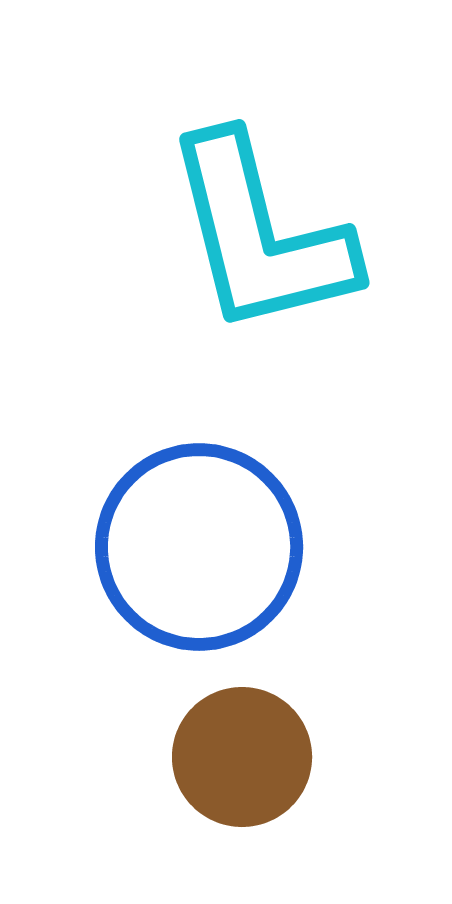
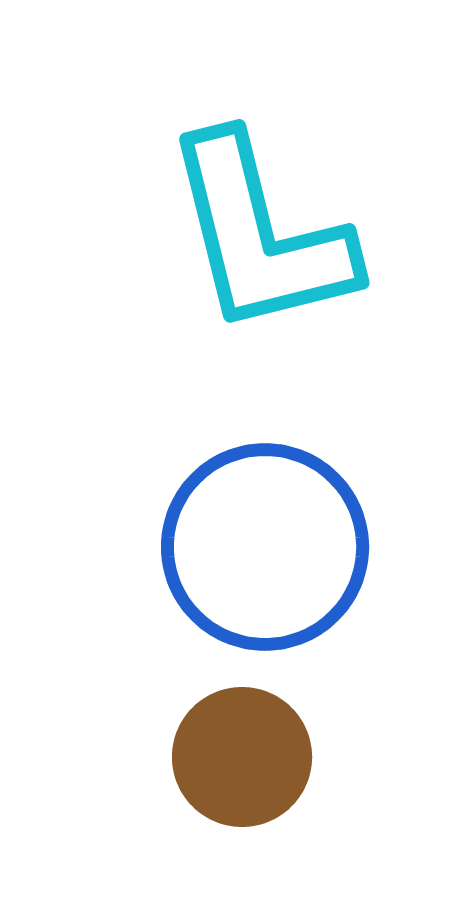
blue circle: moved 66 px right
